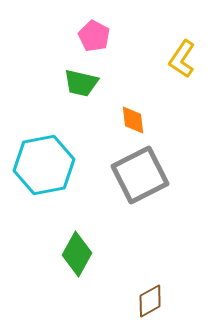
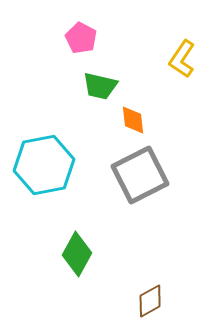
pink pentagon: moved 13 px left, 2 px down
green trapezoid: moved 19 px right, 3 px down
